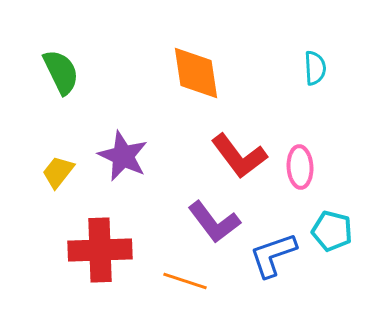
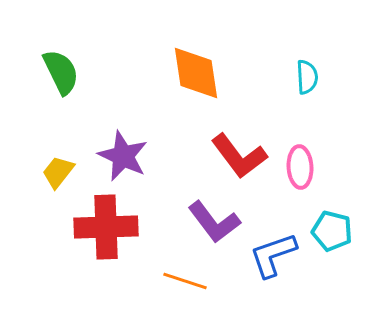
cyan semicircle: moved 8 px left, 9 px down
red cross: moved 6 px right, 23 px up
